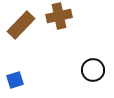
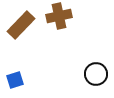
black circle: moved 3 px right, 4 px down
